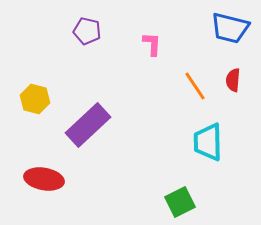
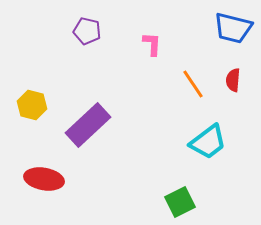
blue trapezoid: moved 3 px right
orange line: moved 2 px left, 2 px up
yellow hexagon: moved 3 px left, 6 px down
cyan trapezoid: rotated 126 degrees counterclockwise
